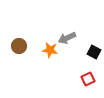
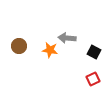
gray arrow: rotated 30 degrees clockwise
red square: moved 5 px right
